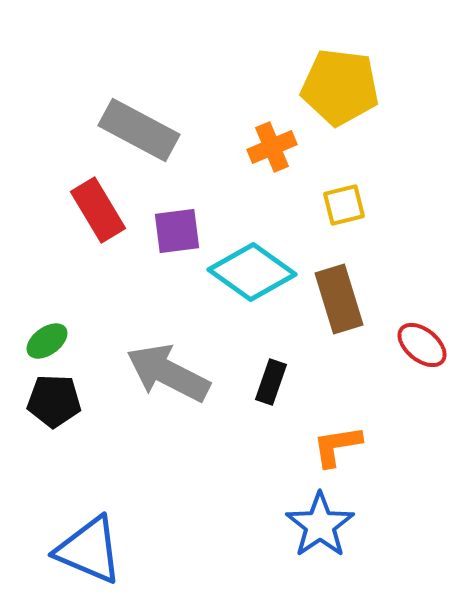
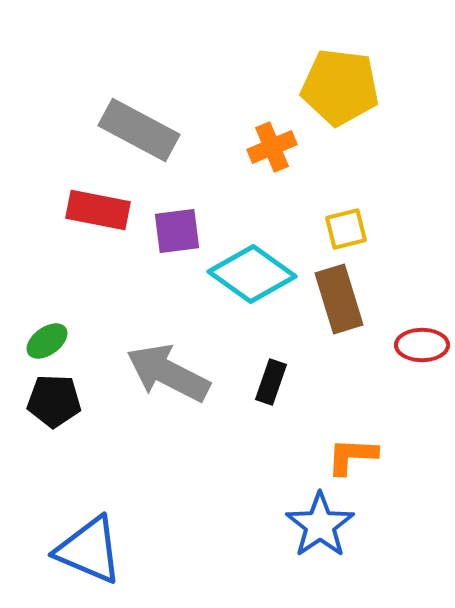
yellow square: moved 2 px right, 24 px down
red rectangle: rotated 48 degrees counterclockwise
cyan diamond: moved 2 px down
red ellipse: rotated 39 degrees counterclockwise
orange L-shape: moved 15 px right, 10 px down; rotated 12 degrees clockwise
